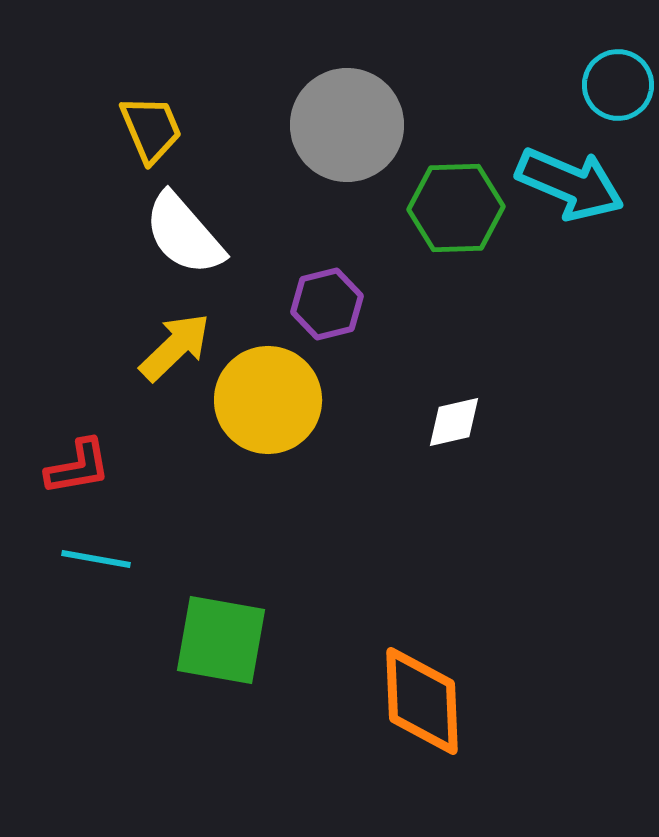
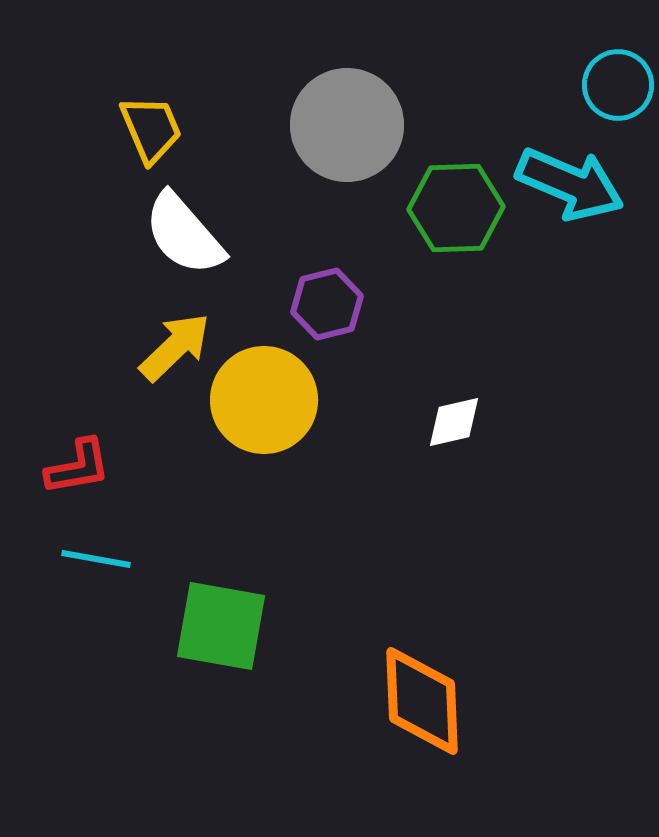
yellow circle: moved 4 px left
green square: moved 14 px up
